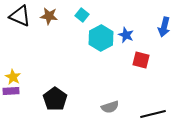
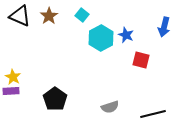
brown star: rotated 30 degrees clockwise
